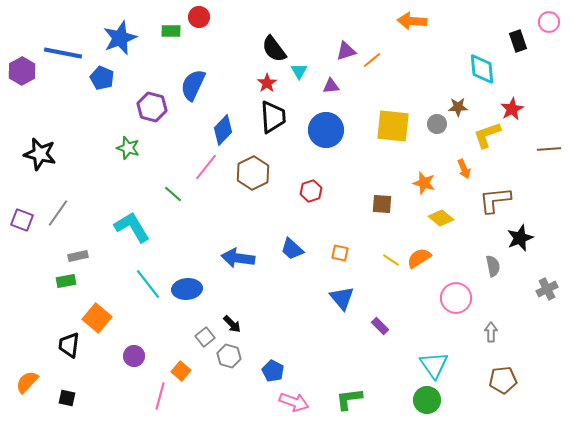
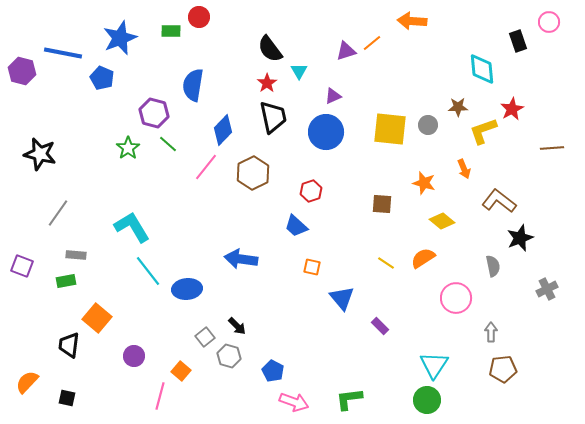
black semicircle at (274, 49): moved 4 px left
orange line at (372, 60): moved 17 px up
purple hexagon at (22, 71): rotated 16 degrees counterclockwise
blue semicircle at (193, 85): rotated 16 degrees counterclockwise
purple triangle at (331, 86): moved 2 px right, 10 px down; rotated 18 degrees counterclockwise
purple hexagon at (152, 107): moved 2 px right, 6 px down
black trapezoid at (273, 117): rotated 8 degrees counterclockwise
gray circle at (437, 124): moved 9 px left, 1 px down
yellow square at (393, 126): moved 3 px left, 3 px down
blue circle at (326, 130): moved 2 px down
yellow L-shape at (487, 135): moved 4 px left, 4 px up
green star at (128, 148): rotated 20 degrees clockwise
brown line at (549, 149): moved 3 px right, 1 px up
green line at (173, 194): moved 5 px left, 50 px up
brown L-shape at (495, 200): moved 4 px right, 1 px down; rotated 44 degrees clockwise
yellow diamond at (441, 218): moved 1 px right, 3 px down
purple square at (22, 220): moved 46 px down
blue trapezoid at (292, 249): moved 4 px right, 23 px up
orange square at (340, 253): moved 28 px left, 14 px down
gray rectangle at (78, 256): moved 2 px left, 1 px up; rotated 18 degrees clockwise
blue arrow at (238, 258): moved 3 px right, 1 px down
orange semicircle at (419, 258): moved 4 px right
yellow line at (391, 260): moved 5 px left, 3 px down
cyan line at (148, 284): moved 13 px up
black arrow at (232, 324): moved 5 px right, 2 px down
cyan triangle at (434, 365): rotated 8 degrees clockwise
brown pentagon at (503, 380): moved 11 px up
